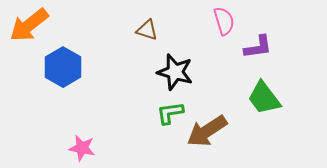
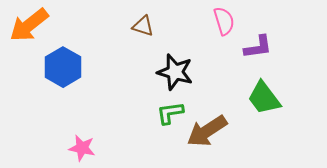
brown triangle: moved 4 px left, 4 px up
